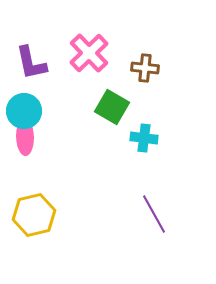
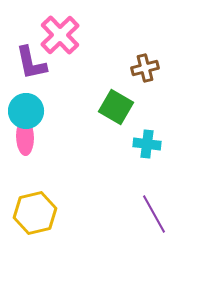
pink cross: moved 29 px left, 18 px up
brown cross: rotated 20 degrees counterclockwise
green square: moved 4 px right
cyan circle: moved 2 px right
cyan cross: moved 3 px right, 6 px down
yellow hexagon: moved 1 px right, 2 px up
